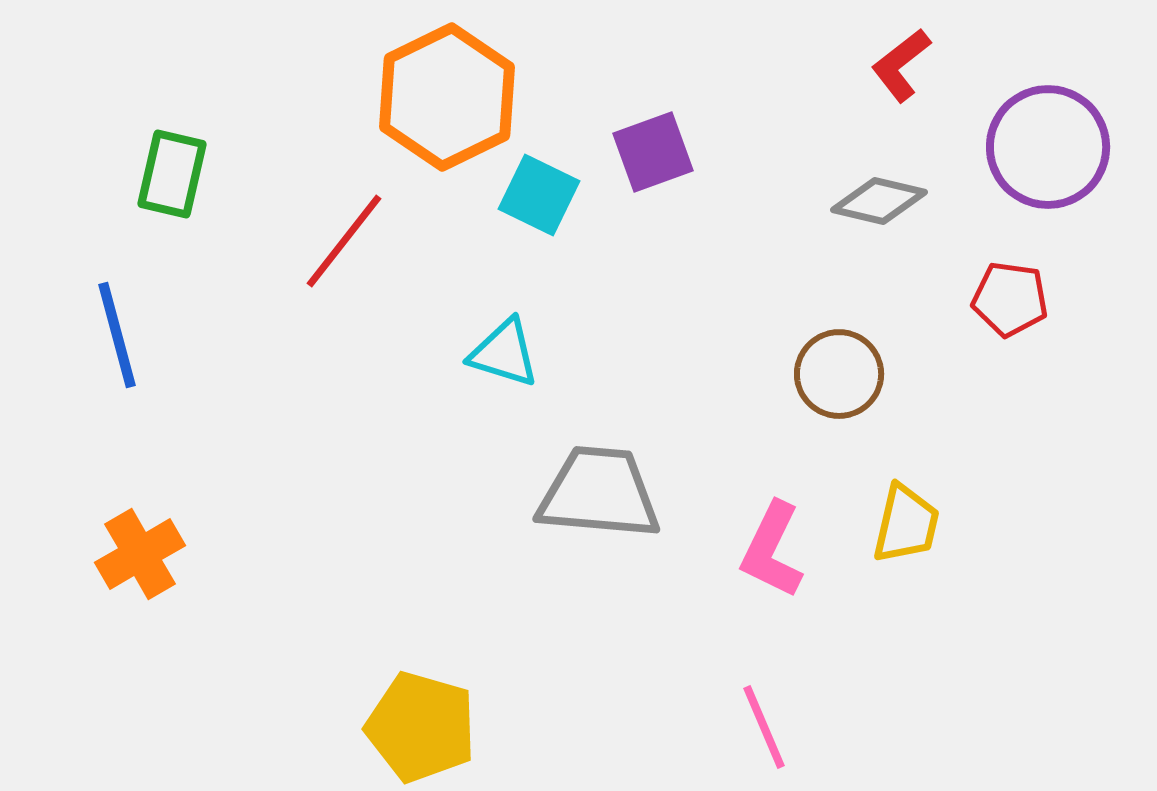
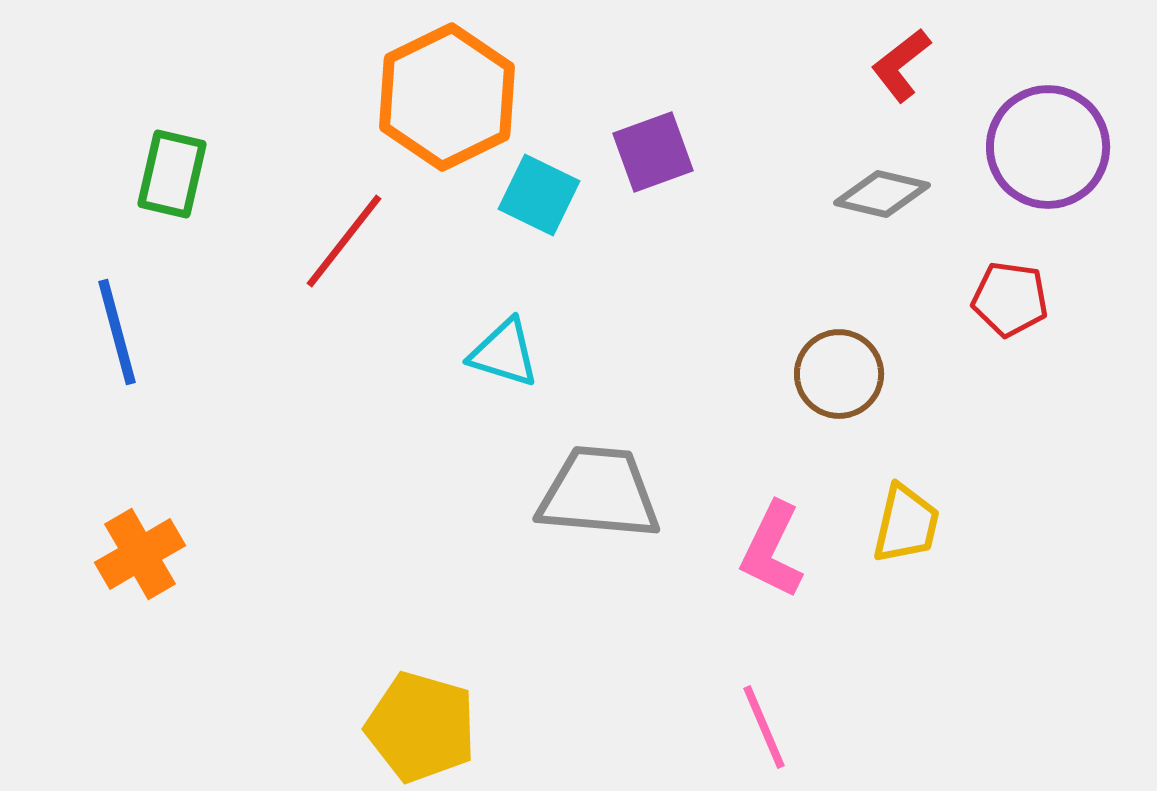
gray diamond: moved 3 px right, 7 px up
blue line: moved 3 px up
